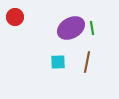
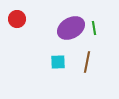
red circle: moved 2 px right, 2 px down
green line: moved 2 px right
